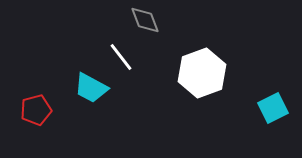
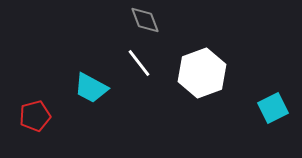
white line: moved 18 px right, 6 px down
red pentagon: moved 1 px left, 6 px down
